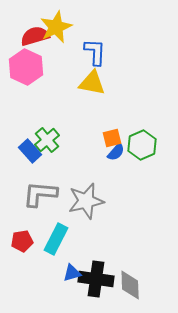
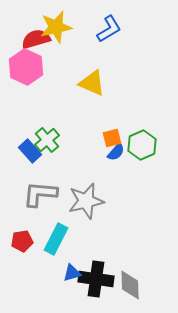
yellow star: rotated 12 degrees clockwise
red semicircle: moved 1 px right, 3 px down
blue L-shape: moved 14 px right, 23 px up; rotated 56 degrees clockwise
yellow triangle: rotated 12 degrees clockwise
